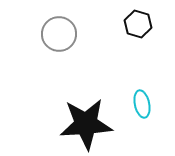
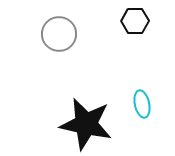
black hexagon: moved 3 px left, 3 px up; rotated 16 degrees counterclockwise
black star: rotated 16 degrees clockwise
